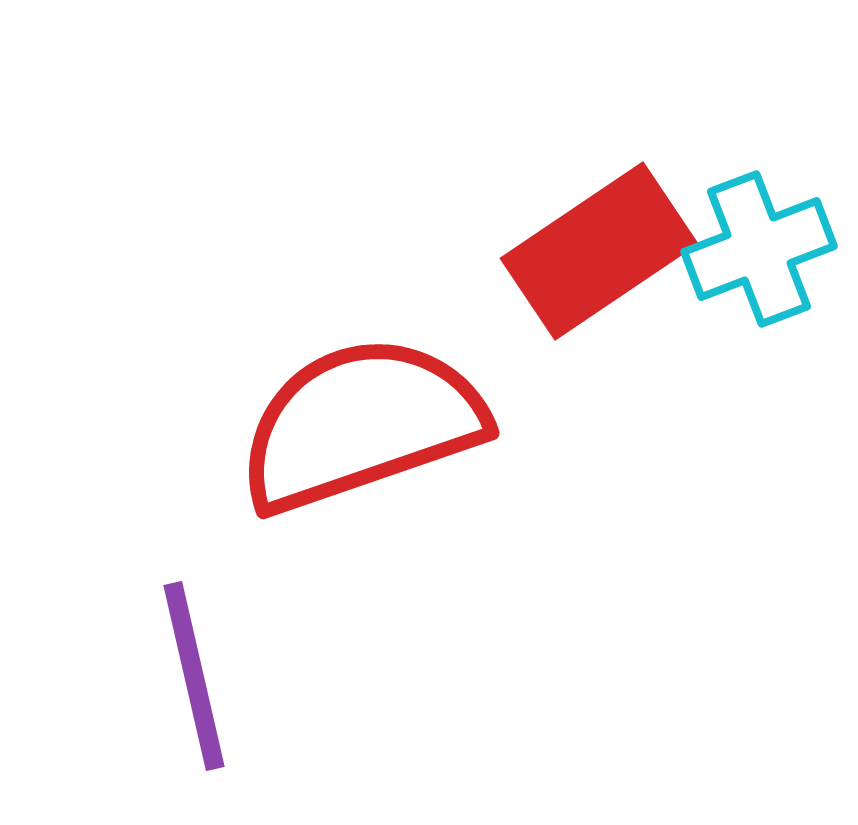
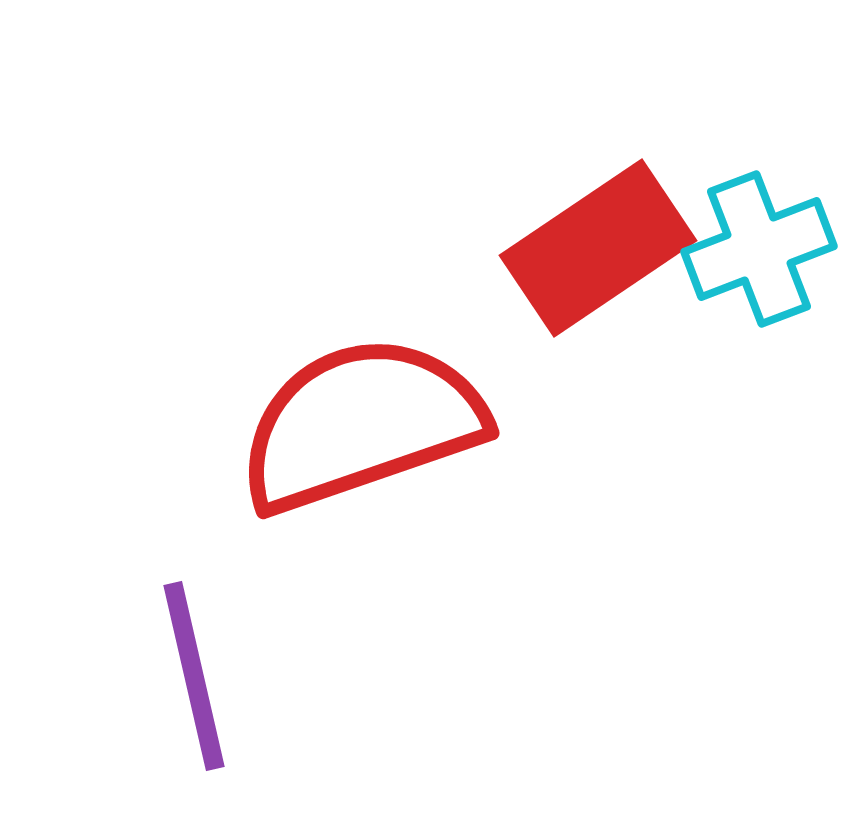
red rectangle: moved 1 px left, 3 px up
